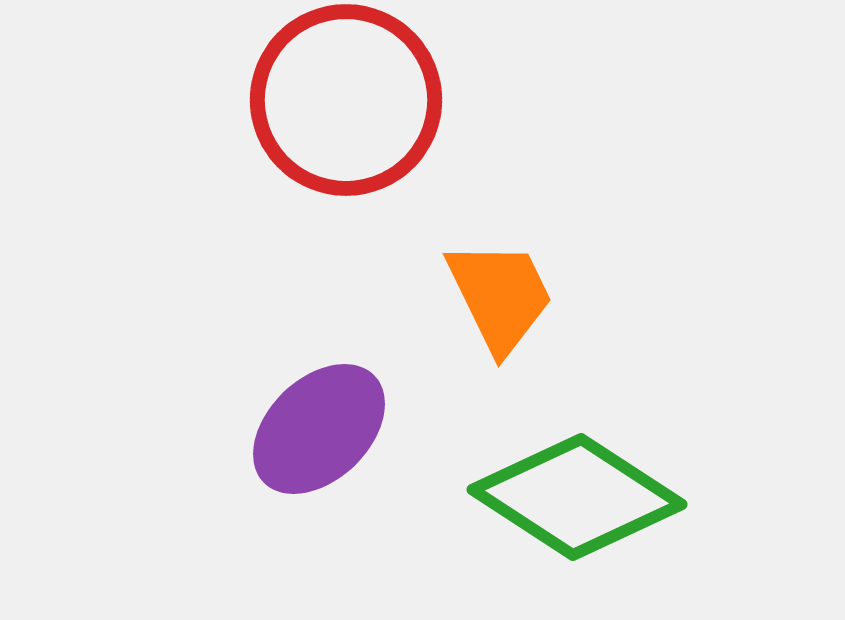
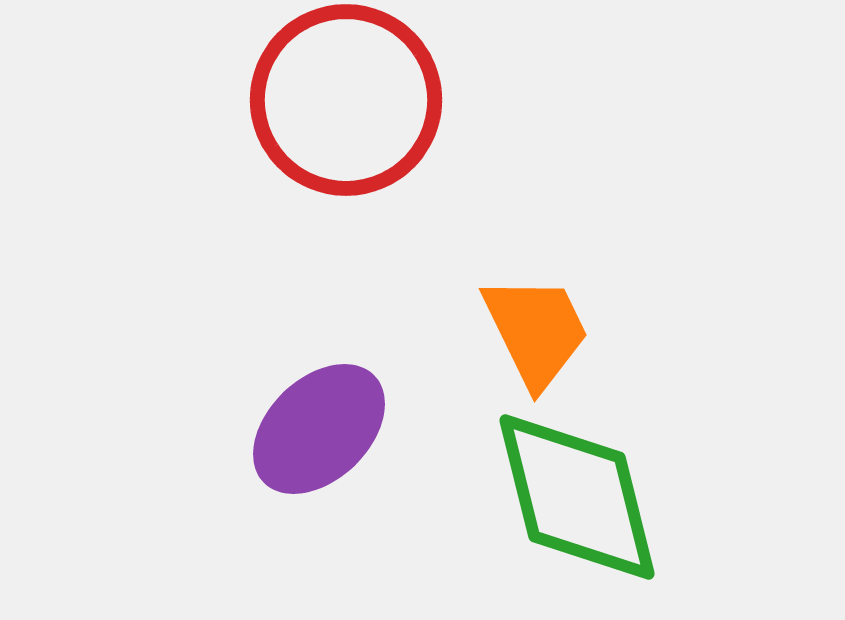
orange trapezoid: moved 36 px right, 35 px down
green diamond: rotated 43 degrees clockwise
